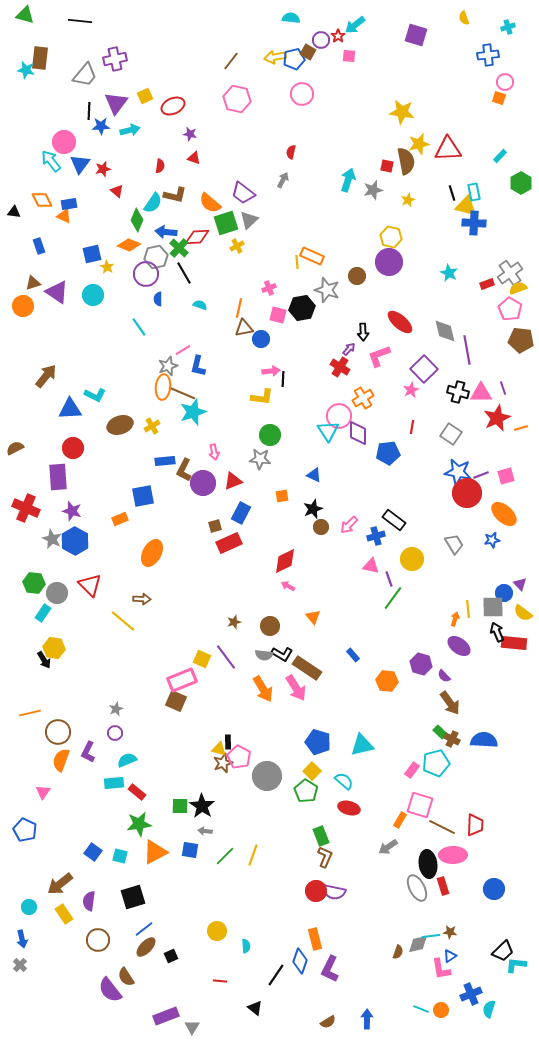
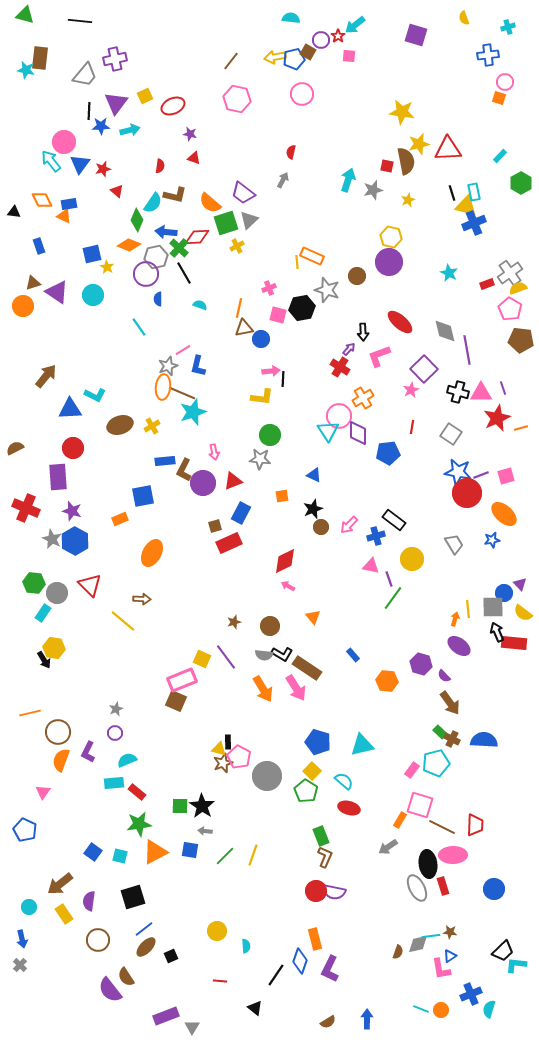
blue cross at (474, 223): rotated 25 degrees counterclockwise
